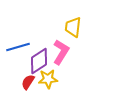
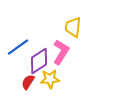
blue line: rotated 20 degrees counterclockwise
yellow star: moved 2 px right
